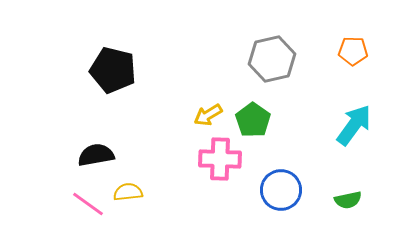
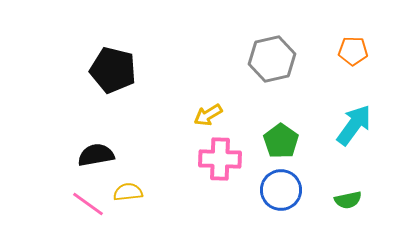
green pentagon: moved 28 px right, 21 px down
